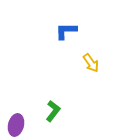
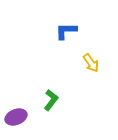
green L-shape: moved 2 px left, 11 px up
purple ellipse: moved 8 px up; rotated 55 degrees clockwise
